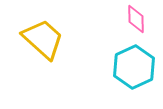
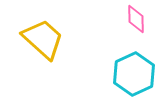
cyan hexagon: moved 7 px down
